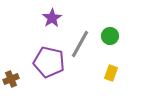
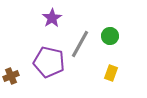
brown cross: moved 3 px up
